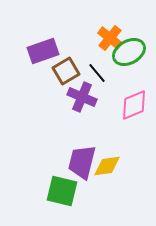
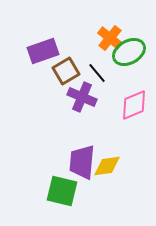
purple trapezoid: rotated 9 degrees counterclockwise
